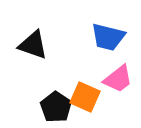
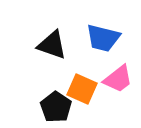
blue trapezoid: moved 5 px left, 1 px down
black triangle: moved 19 px right
orange square: moved 3 px left, 8 px up
